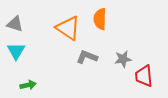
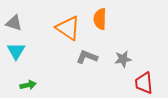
gray triangle: moved 1 px left, 1 px up
red trapezoid: moved 7 px down
